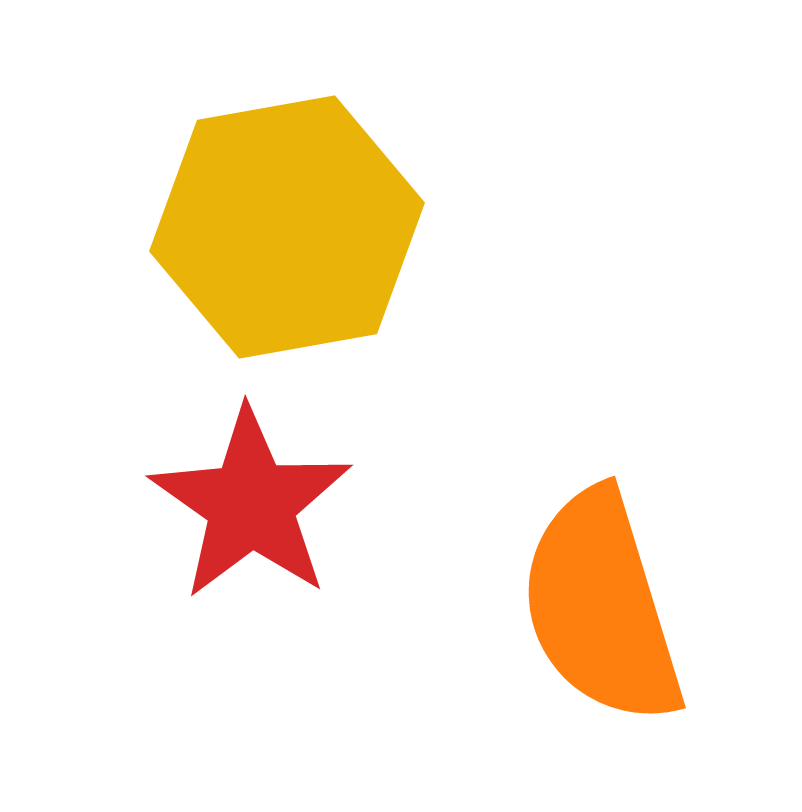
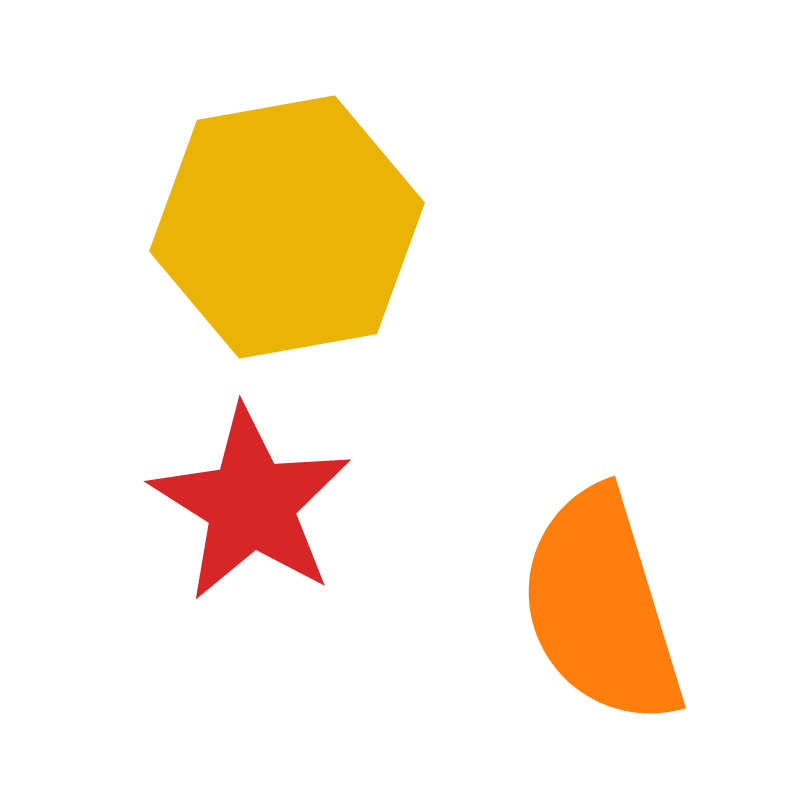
red star: rotated 3 degrees counterclockwise
